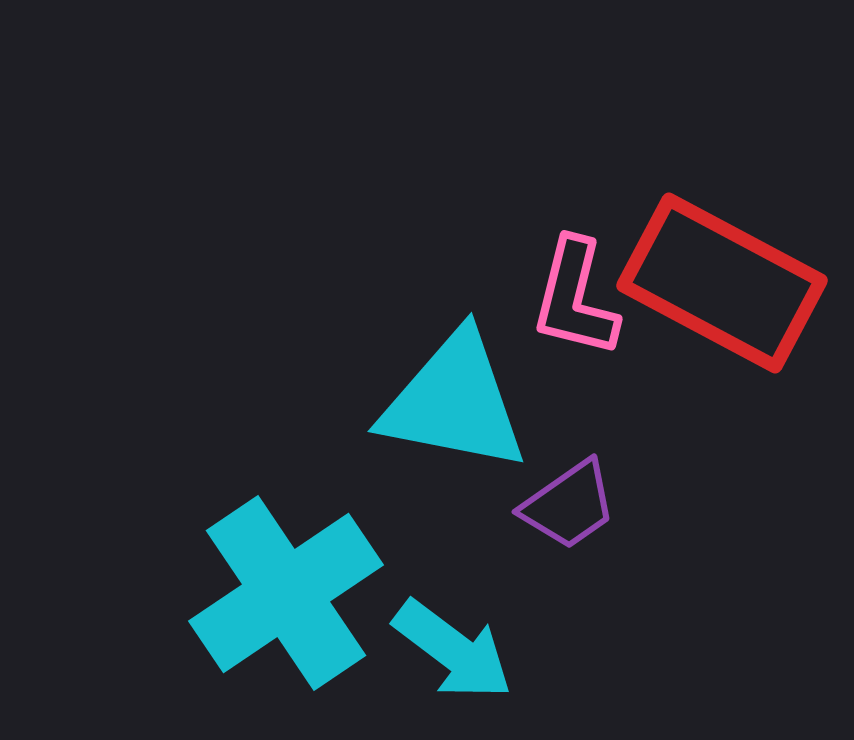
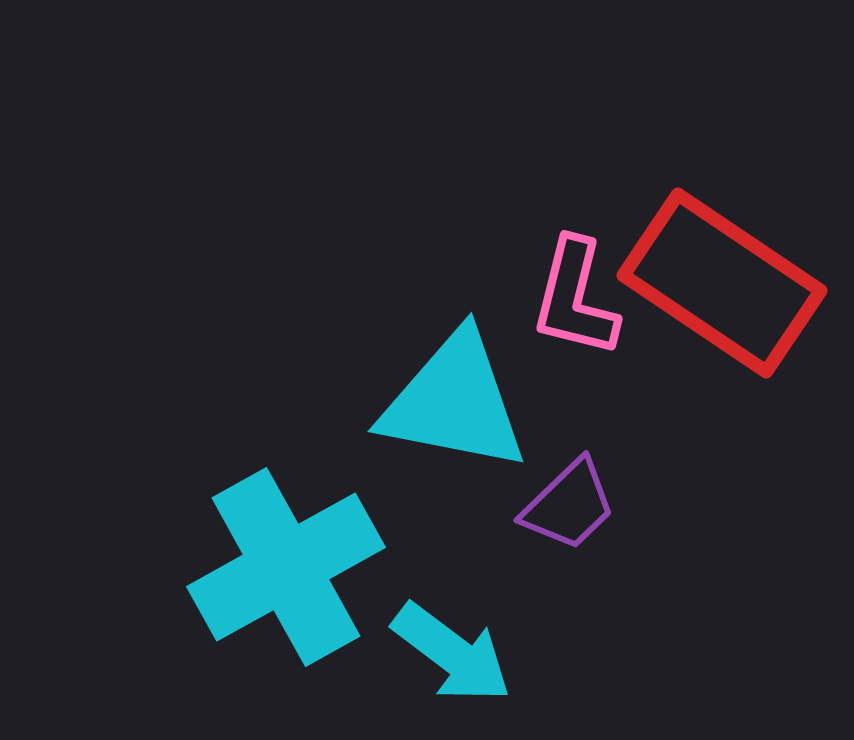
red rectangle: rotated 6 degrees clockwise
purple trapezoid: rotated 9 degrees counterclockwise
cyan cross: moved 26 px up; rotated 5 degrees clockwise
cyan arrow: moved 1 px left, 3 px down
